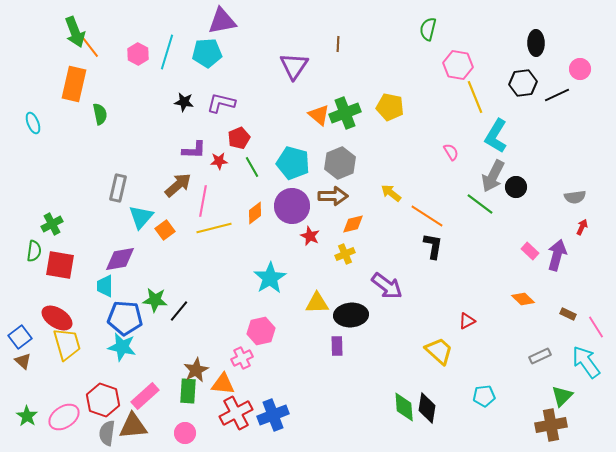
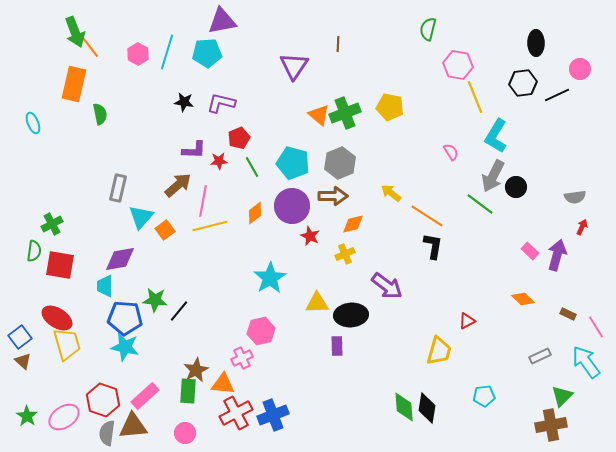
yellow line at (214, 228): moved 4 px left, 2 px up
cyan star at (122, 347): moved 3 px right
yellow trapezoid at (439, 351): rotated 64 degrees clockwise
